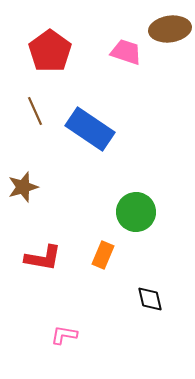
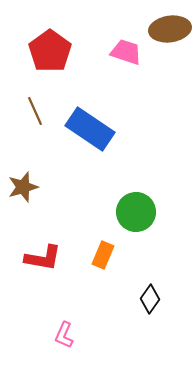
black diamond: rotated 48 degrees clockwise
pink L-shape: rotated 76 degrees counterclockwise
